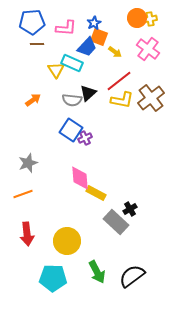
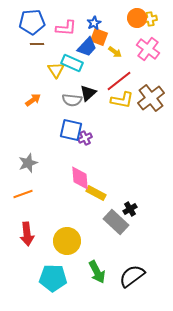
blue square: rotated 20 degrees counterclockwise
